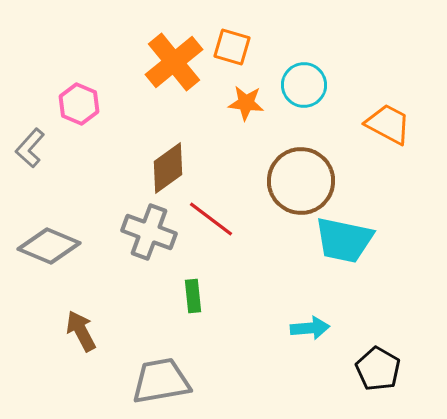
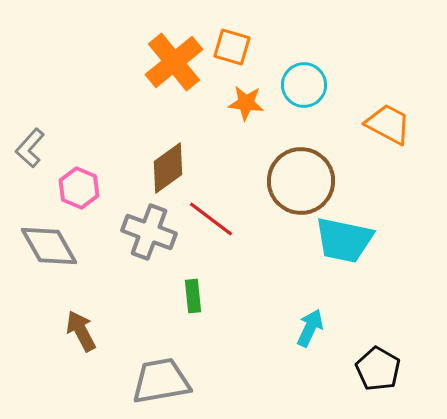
pink hexagon: moved 84 px down
gray diamond: rotated 38 degrees clockwise
cyan arrow: rotated 60 degrees counterclockwise
